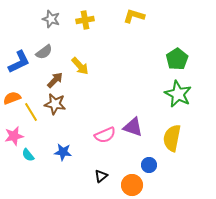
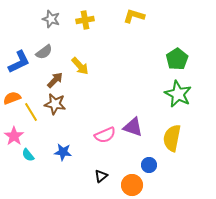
pink star: rotated 24 degrees counterclockwise
